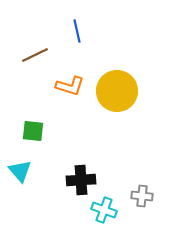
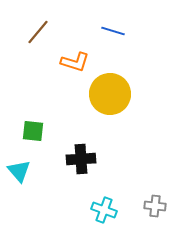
blue line: moved 36 px right; rotated 60 degrees counterclockwise
brown line: moved 3 px right, 23 px up; rotated 24 degrees counterclockwise
orange L-shape: moved 5 px right, 24 px up
yellow circle: moved 7 px left, 3 px down
cyan triangle: moved 1 px left
black cross: moved 21 px up
gray cross: moved 13 px right, 10 px down
